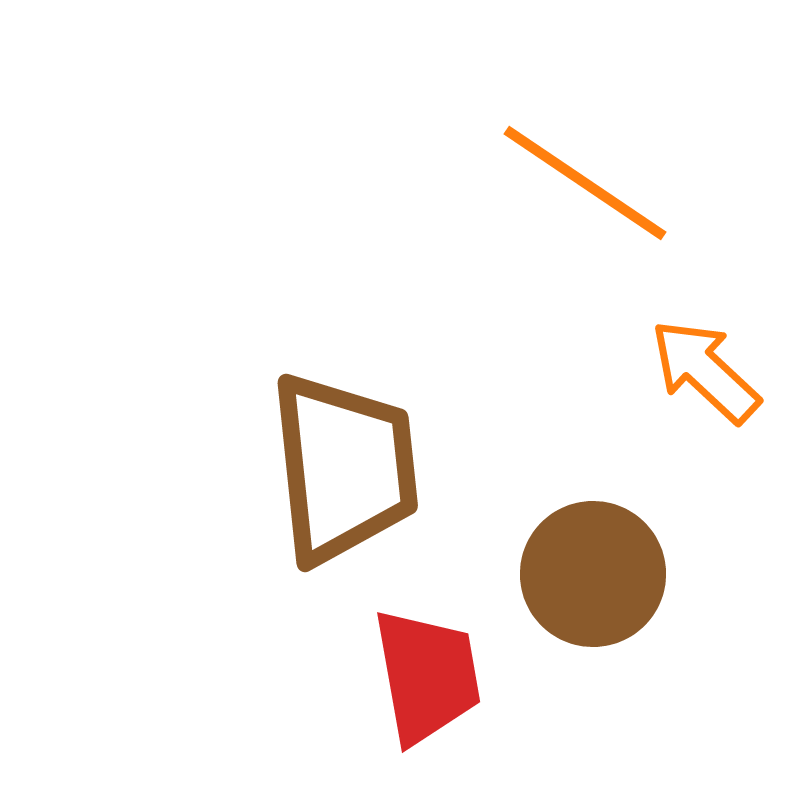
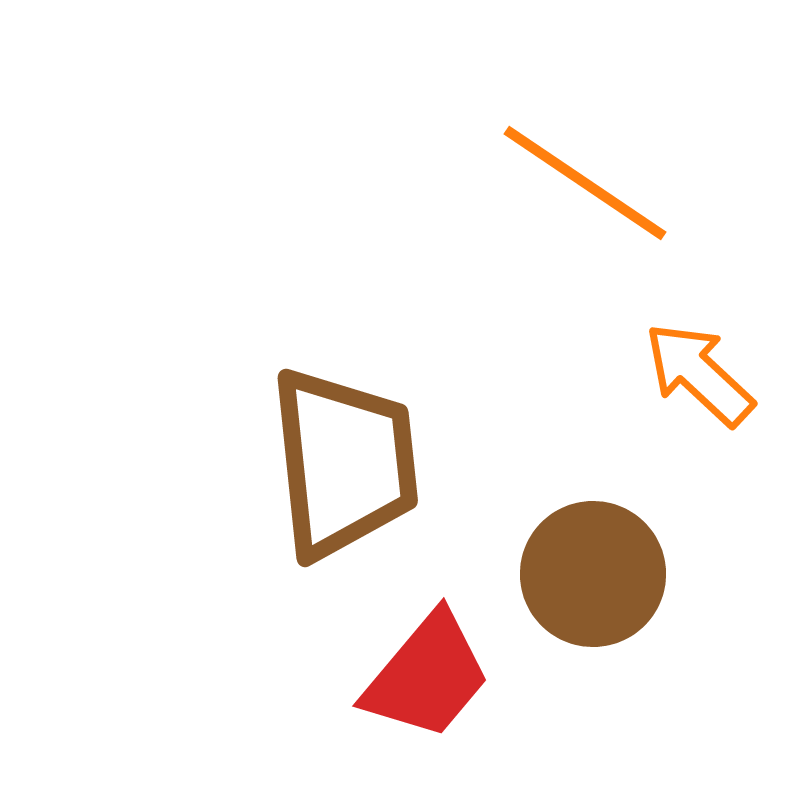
orange arrow: moved 6 px left, 3 px down
brown trapezoid: moved 5 px up
red trapezoid: rotated 50 degrees clockwise
